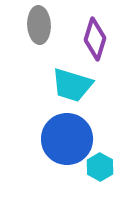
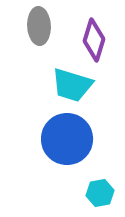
gray ellipse: moved 1 px down
purple diamond: moved 1 px left, 1 px down
cyan hexagon: moved 26 px down; rotated 20 degrees clockwise
